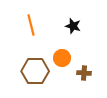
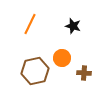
orange line: moved 1 px left, 1 px up; rotated 40 degrees clockwise
brown hexagon: rotated 12 degrees counterclockwise
